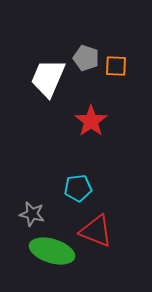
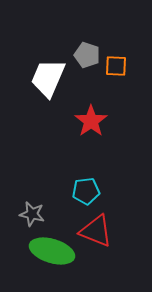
gray pentagon: moved 1 px right, 3 px up
cyan pentagon: moved 8 px right, 3 px down
